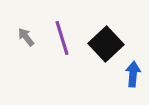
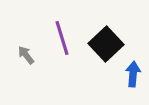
gray arrow: moved 18 px down
